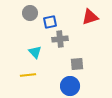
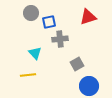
gray circle: moved 1 px right
red triangle: moved 2 px left
blue square: moved 1 px left
cyan triangle: moved 1 px down
gray square: rotated 24 degrees counterclockwise
blue circle: moved 19 px right
